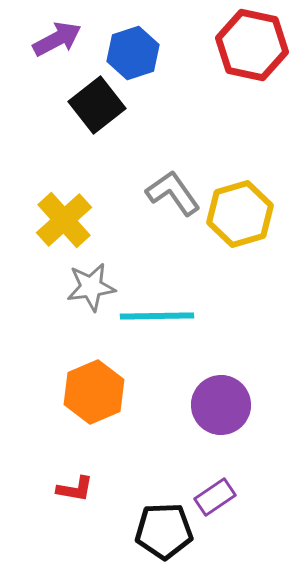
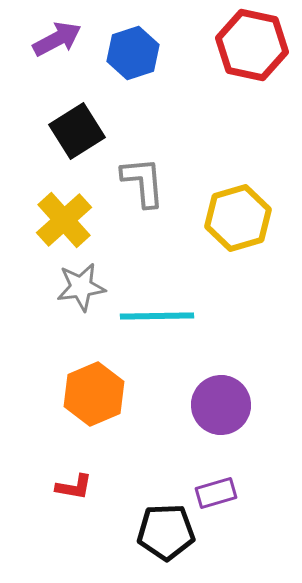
black square: moved 20 px left, 26 px down; rotated 6 degrees clockwise
gray L-shape: moved 30 px left, 11 px up; rotated 30 degrees clockwise
yellow hexagon: moved 2 px left, 4 px down
gray star: moved 10 px left
orange hexagon: moved 2 px down
red L-shape: moved 1 px left, 2 px up
purple rectangle: moved 1 px right, 4 px up; rotated 18 degrees clockwise
black pentagon: moved 2 px right, 1 px down
